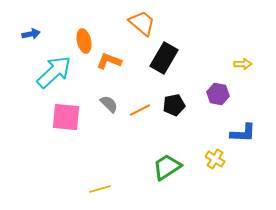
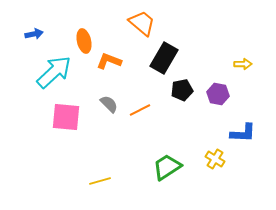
blue arrow: moved 3 px right
black pentagon: moved 8 px right, 15 px up
yellow line: moved 8 px up
